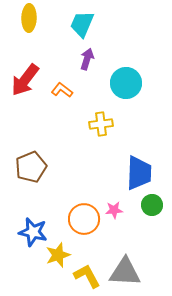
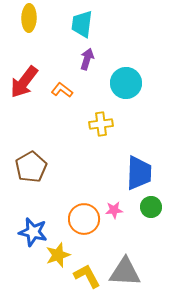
cyan trapezoid: rotated 16 degrees counterclockwise
red arrow: moved 1 px left, 2 px down
brown pentagon: rotated 8 degrees counterclockwise
green circle: moved 1 px left, 2 px down
